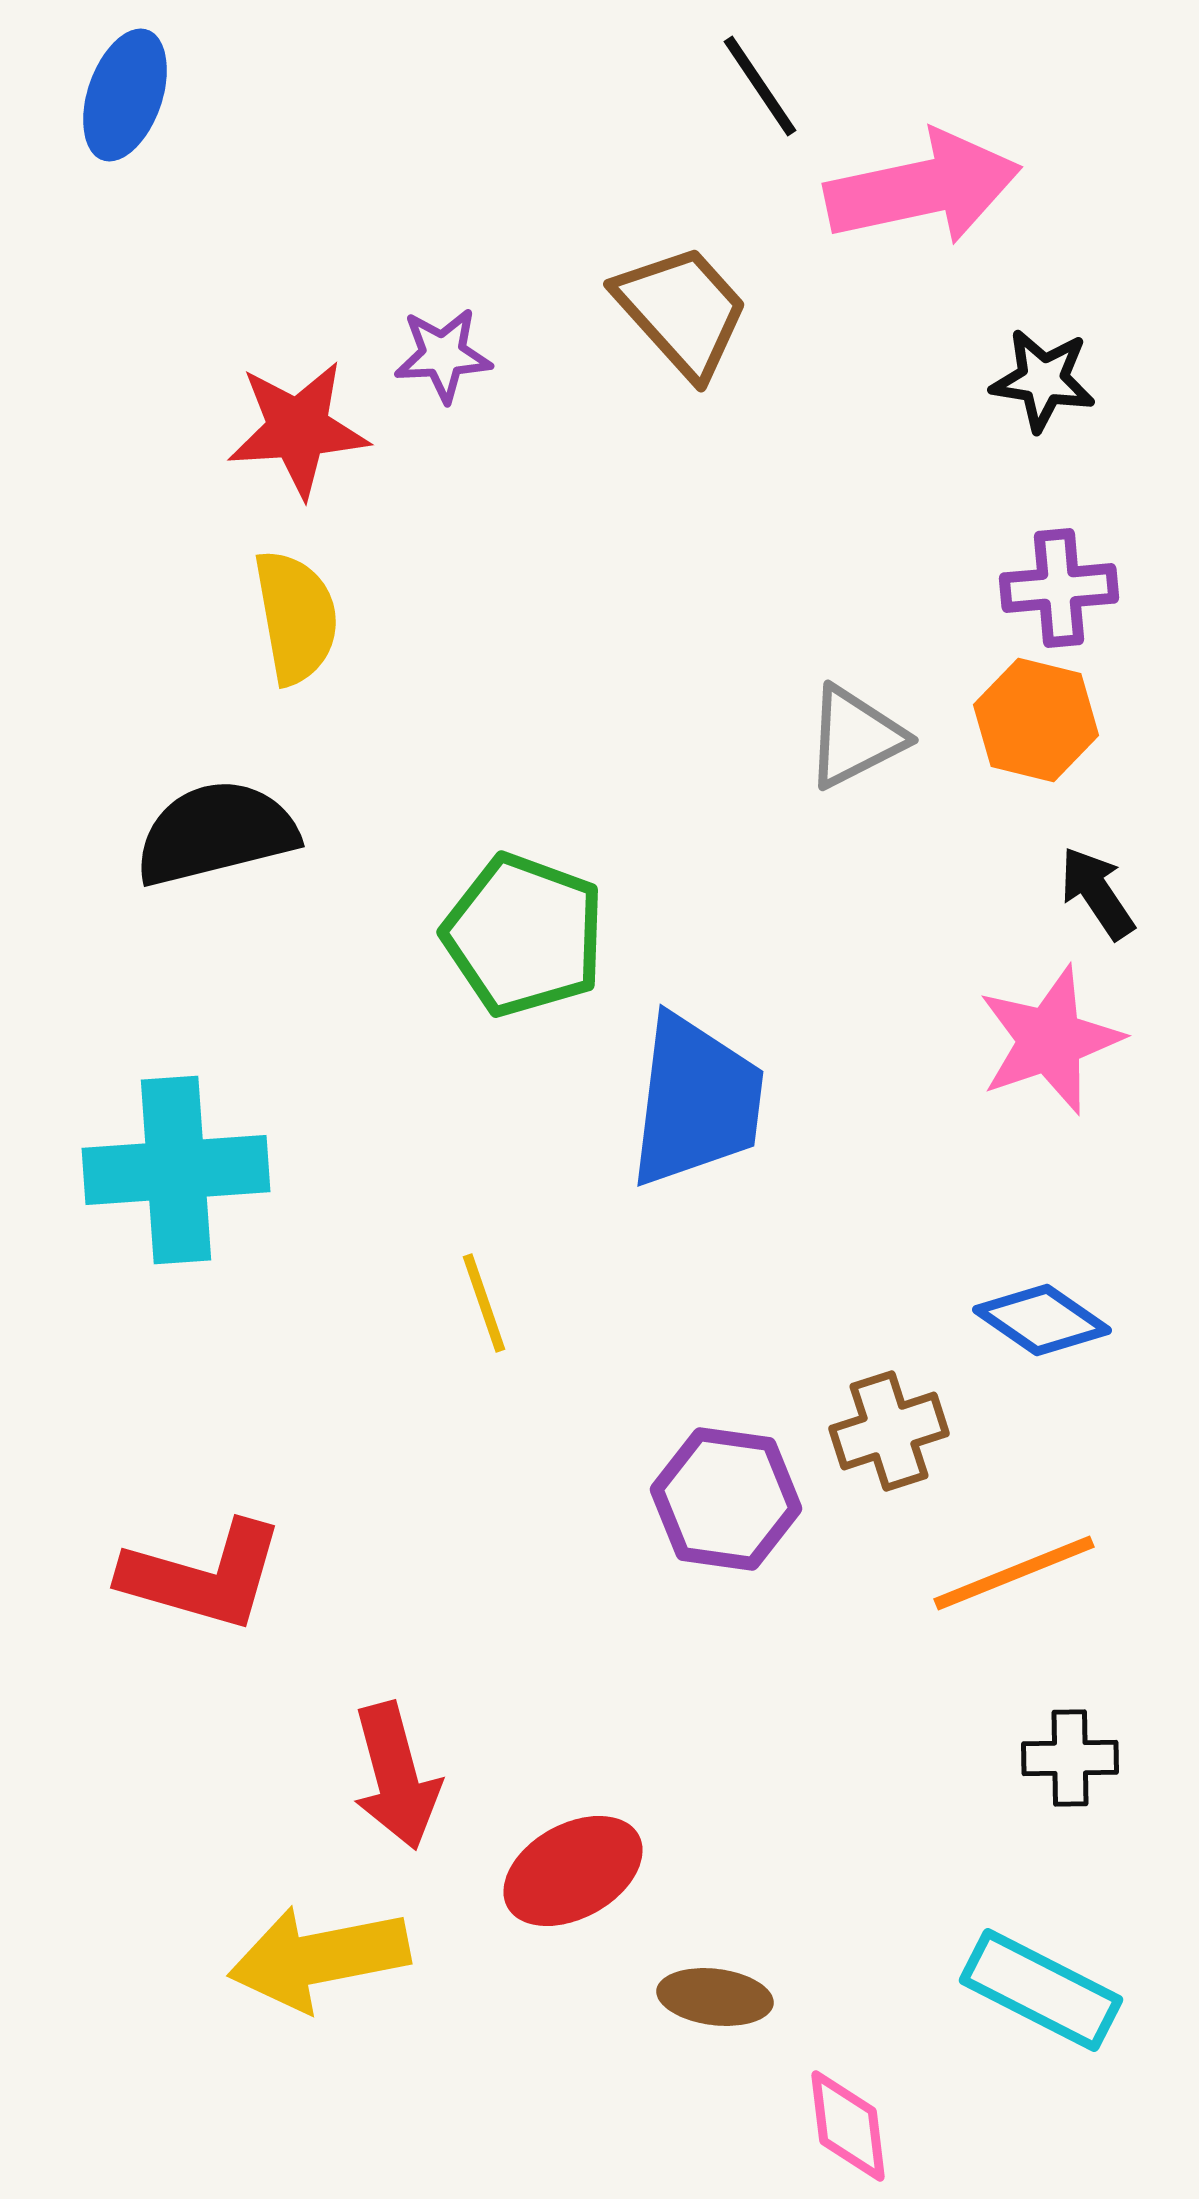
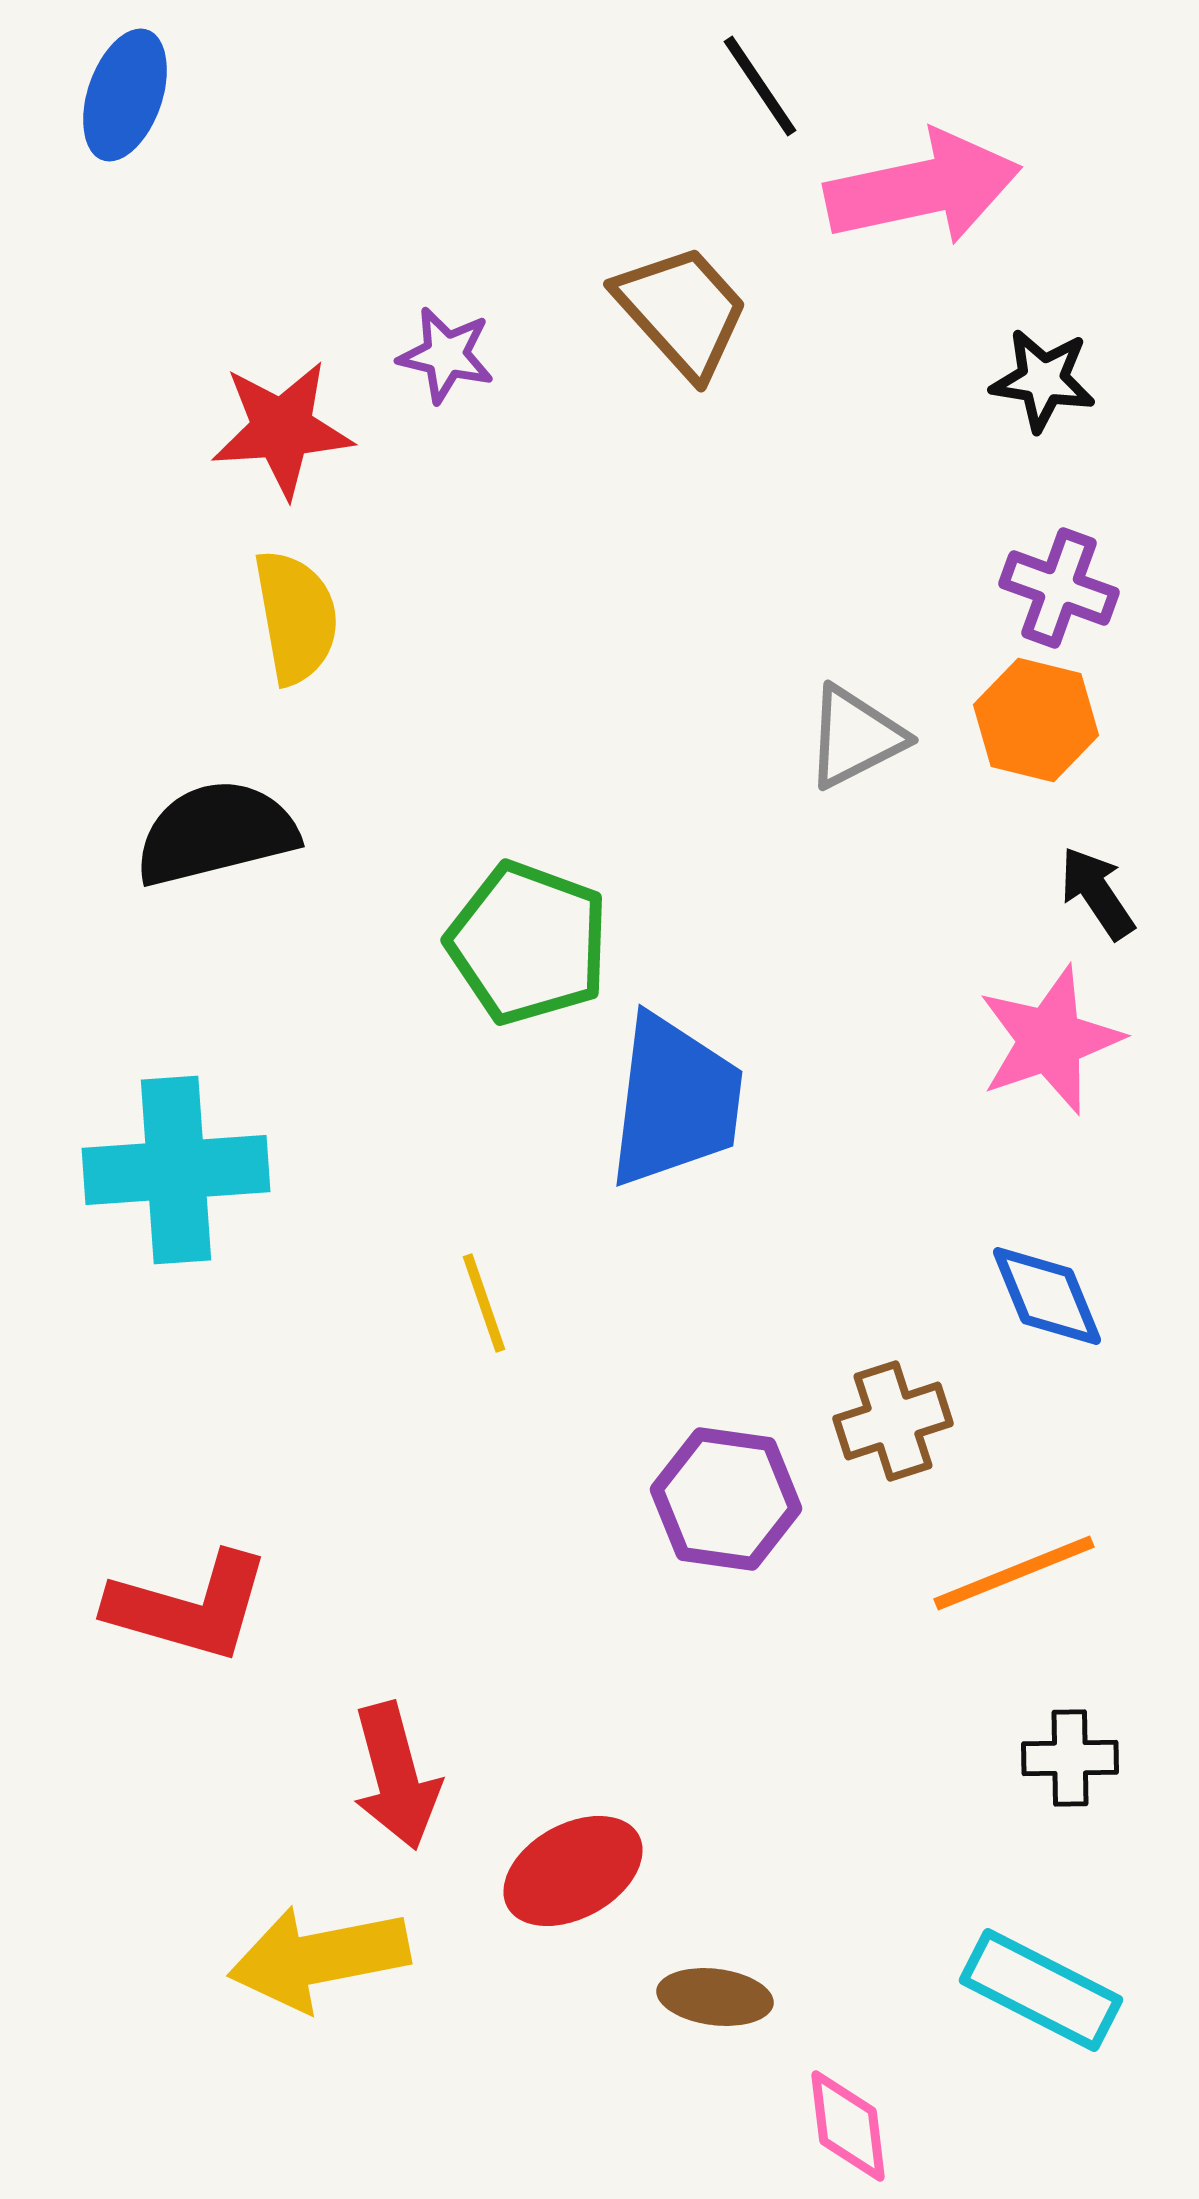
purple star: moved 3 px right; rotated 16 degrees clockwise
red star: moved 16 px left
purple cross: rotated 25 degrees clockwise
green pentagon: moved 4 px right, 8 px down
blue trapezoid: moved 21 px left
blue diamond: moved 5 px right, 24 px up; rotated 33 degrees clockwise
brown cross: moved 4 px right, 10 px up
red L-shape: moved 14 px left, 31 px down
